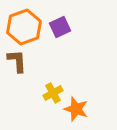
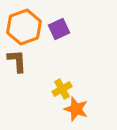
purple square: moved 1 px left, 2 px down
yellow cross: moved 9 px right, 4 px up
